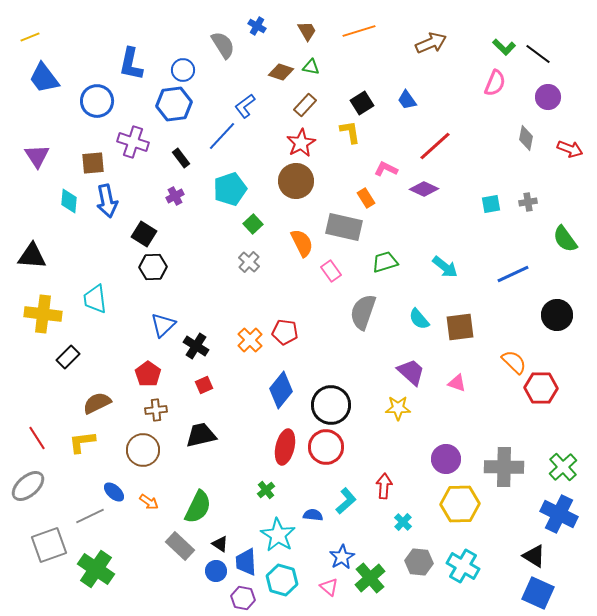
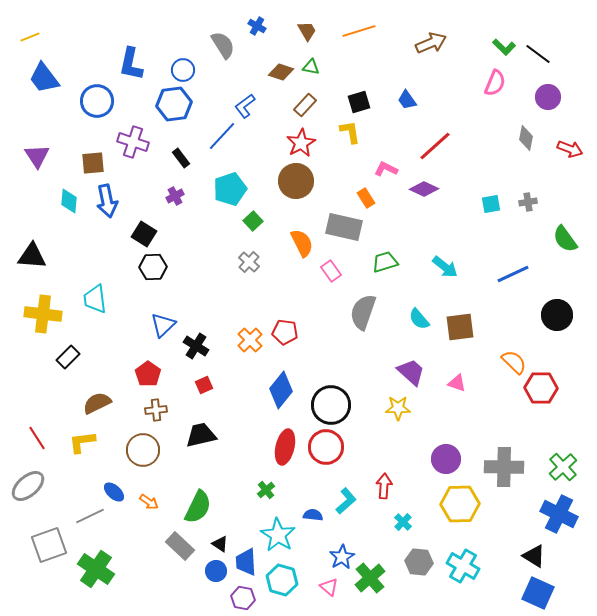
black square at (362, 103): moved 3 px left, 1 px up; rotated 15 degrees clockwise
green square at (253, 224): moved 3 px up
